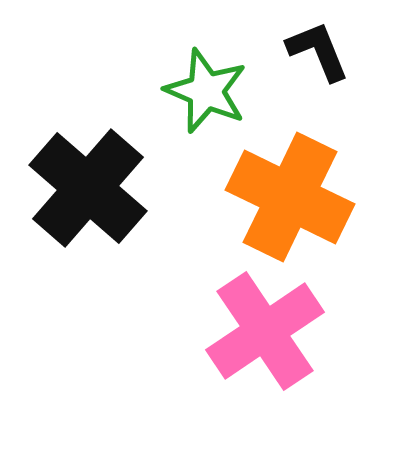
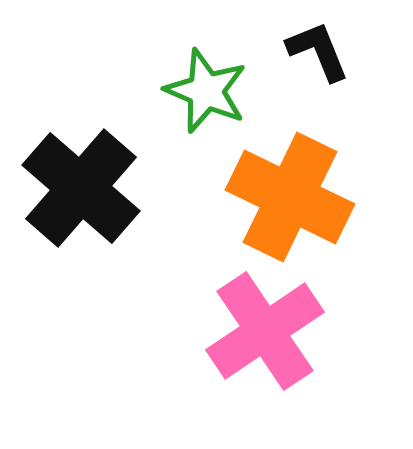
black cross: moved 7 px left
